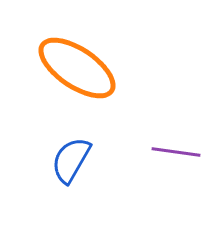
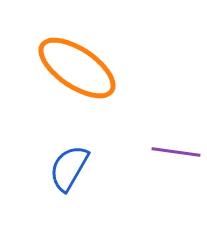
blue semicircle: moved 2 px left, 8 px down
